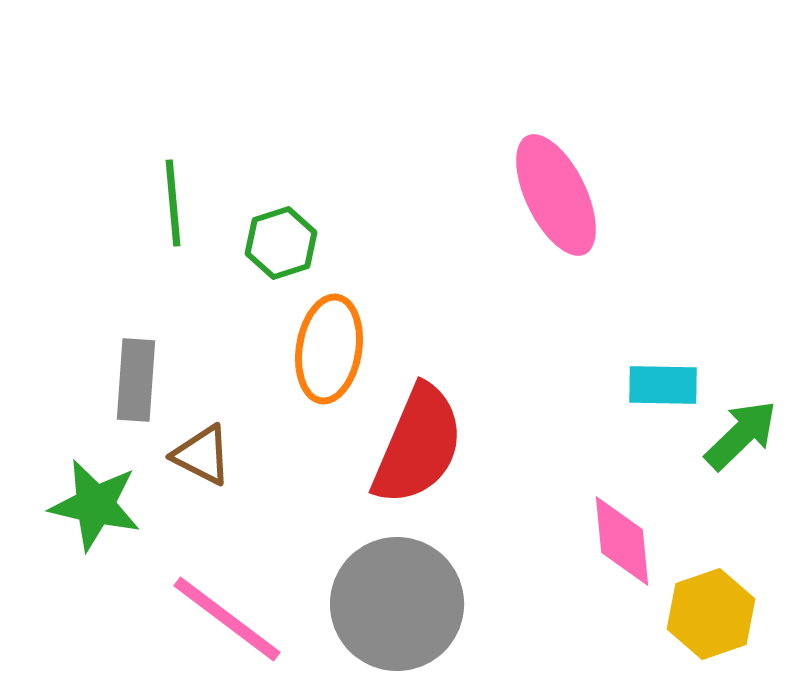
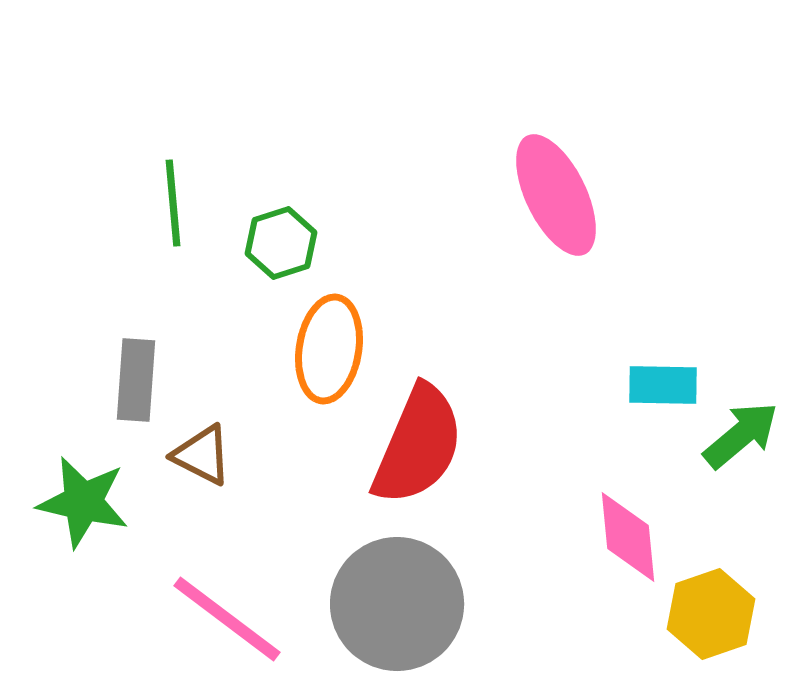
green arrow: rotated 4 degrees clockwise
green star: moved 12 px left, 3 px up
pink diamond: moved 6 px right, 4 px up
